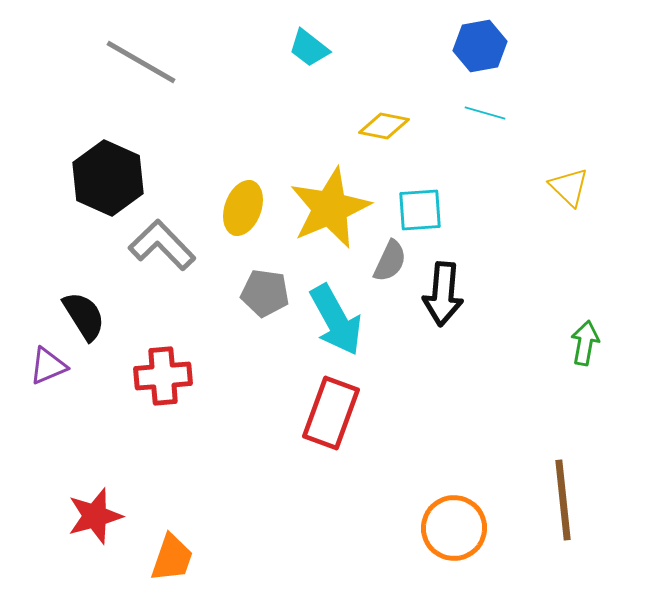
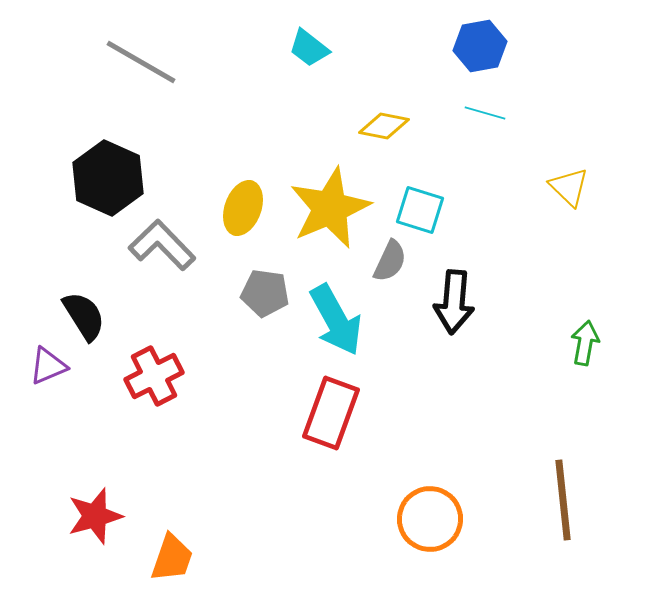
cyan square: rotated 21 degrees clockwise
black arrow: moved 11 px right, 8 px down
red cross: moved 9 px left; rotated 22 degrees counterclockwise
orange circle: moved 24 px left, 9 px up
